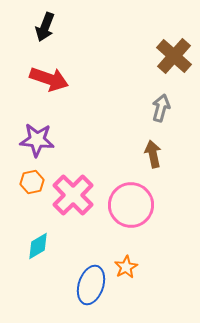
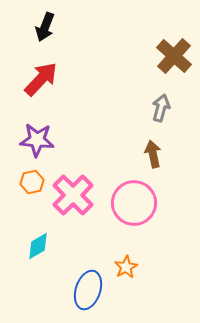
red arrow: moved 8 px left; rotated 66 degrees counterclockwise
pink circle: moved 3 px right, 2 px up
blue ellipse: moved 3 px left, 5 px down
